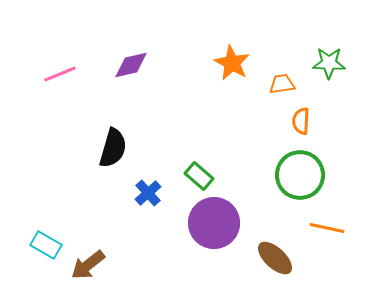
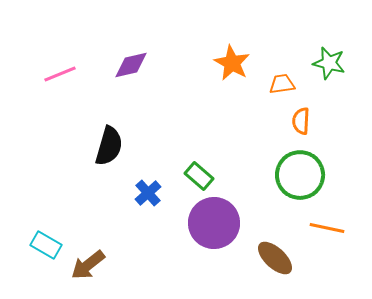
green star: rotated 12 degrees clockwise
black semicircle: moved 4 px left, 2 px up
